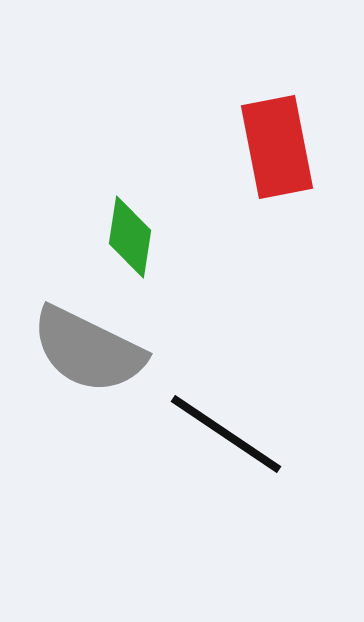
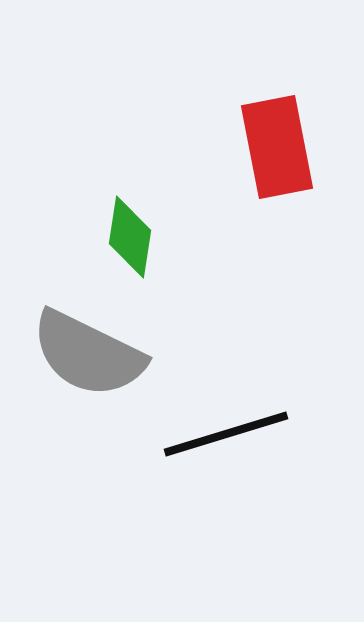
gray semicircle: moved 4 px down
black line: rotated 51 degrees counterclockwise
